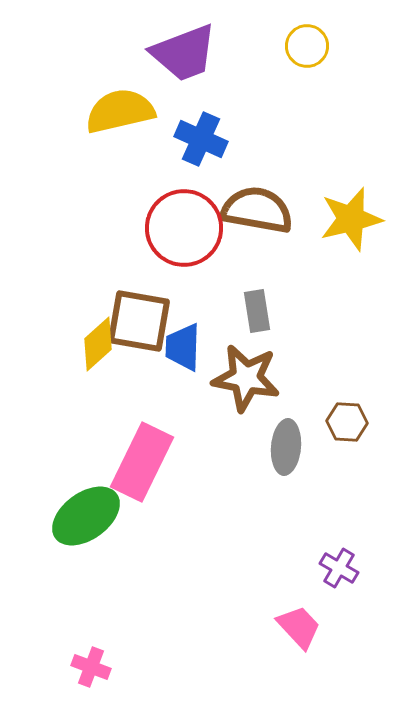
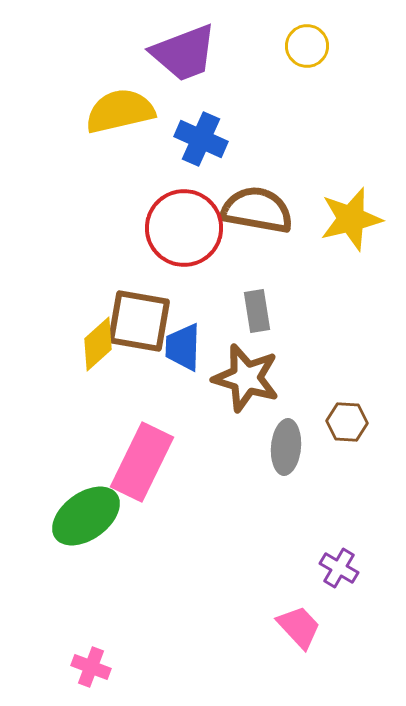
brown star: rotated 6 degrees clockwise
